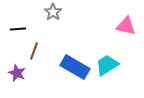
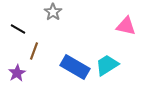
black line: rotated 35 degrees clockwise
purple star: rotated 18 degrees clockwise
